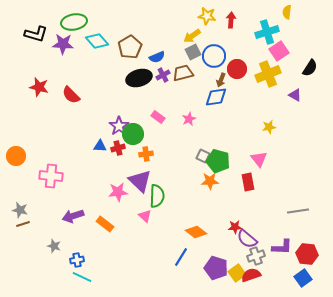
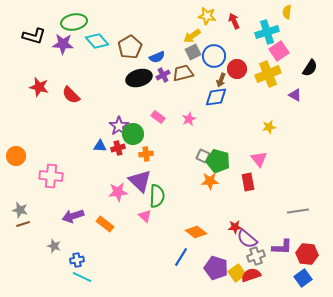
red arrow at (231, 20): moved 3 px right, 1 px down; rotated 28 degrees counterclockwise
black L-shape at (36, 34): moved 2 px left, 2 px down
